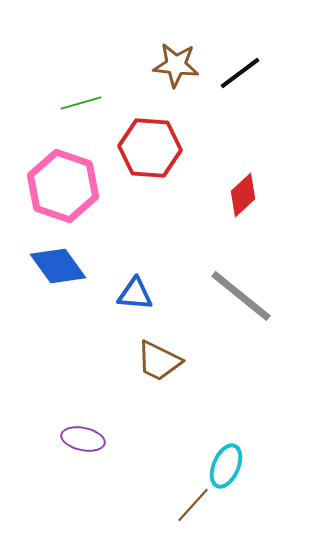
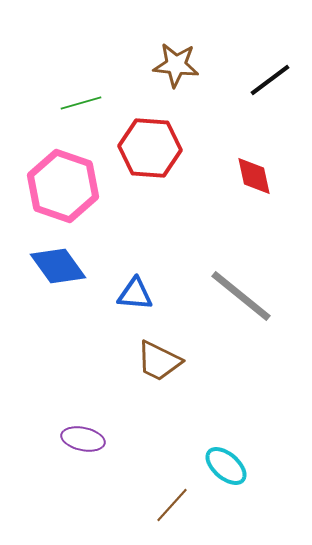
black line: moved 30 px right, 7 px down
red diamond: moved 11 px right, 19 px up; rotated 60 degrees counterclockwise
cyan ellipse: rotated 72 degrees counterclockwise
brown line: moved 21 px left
